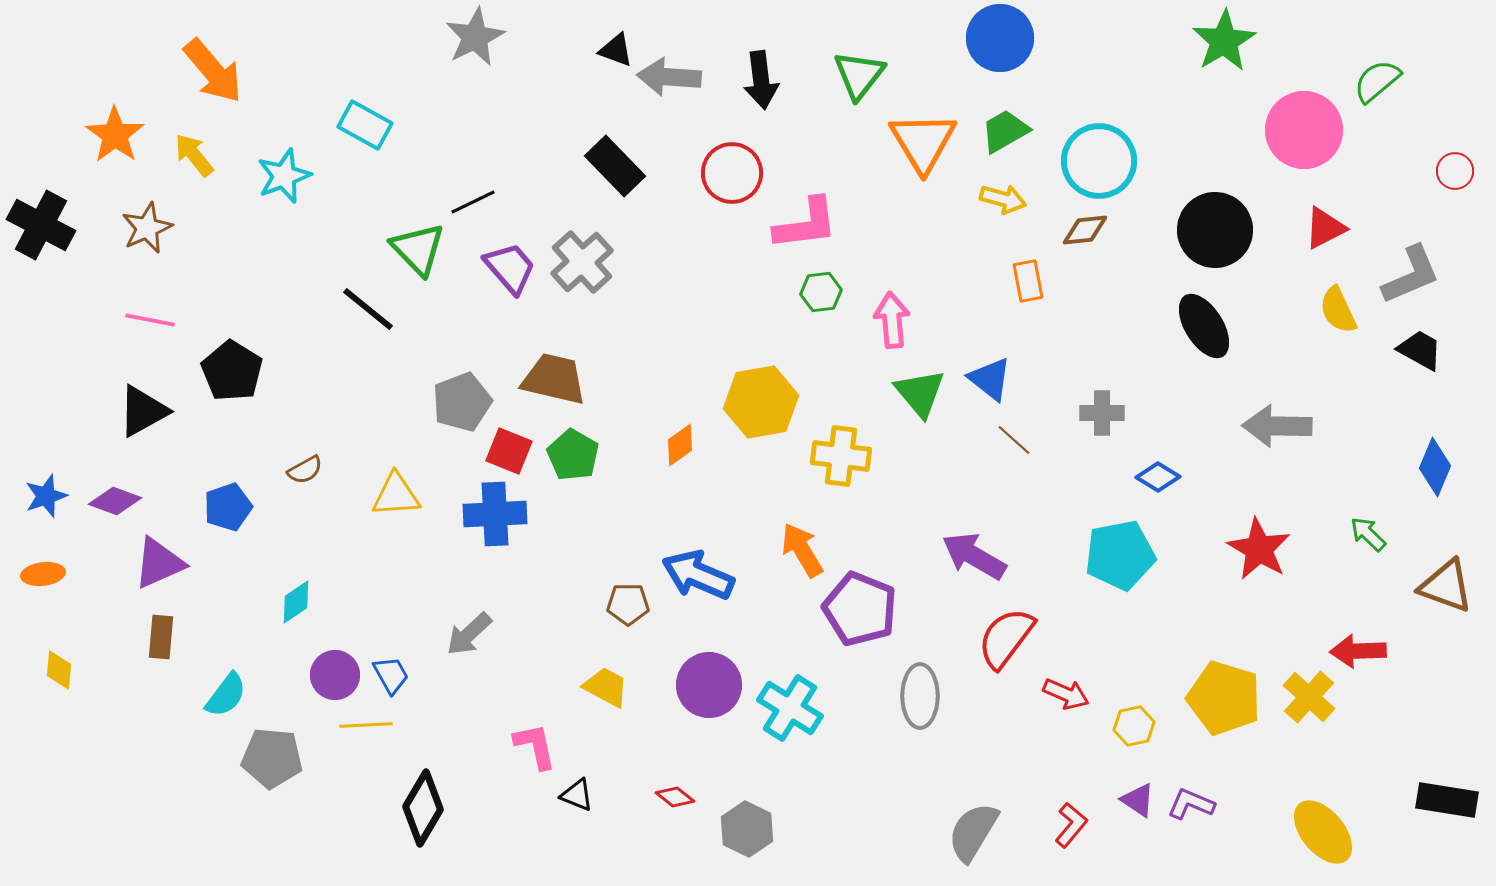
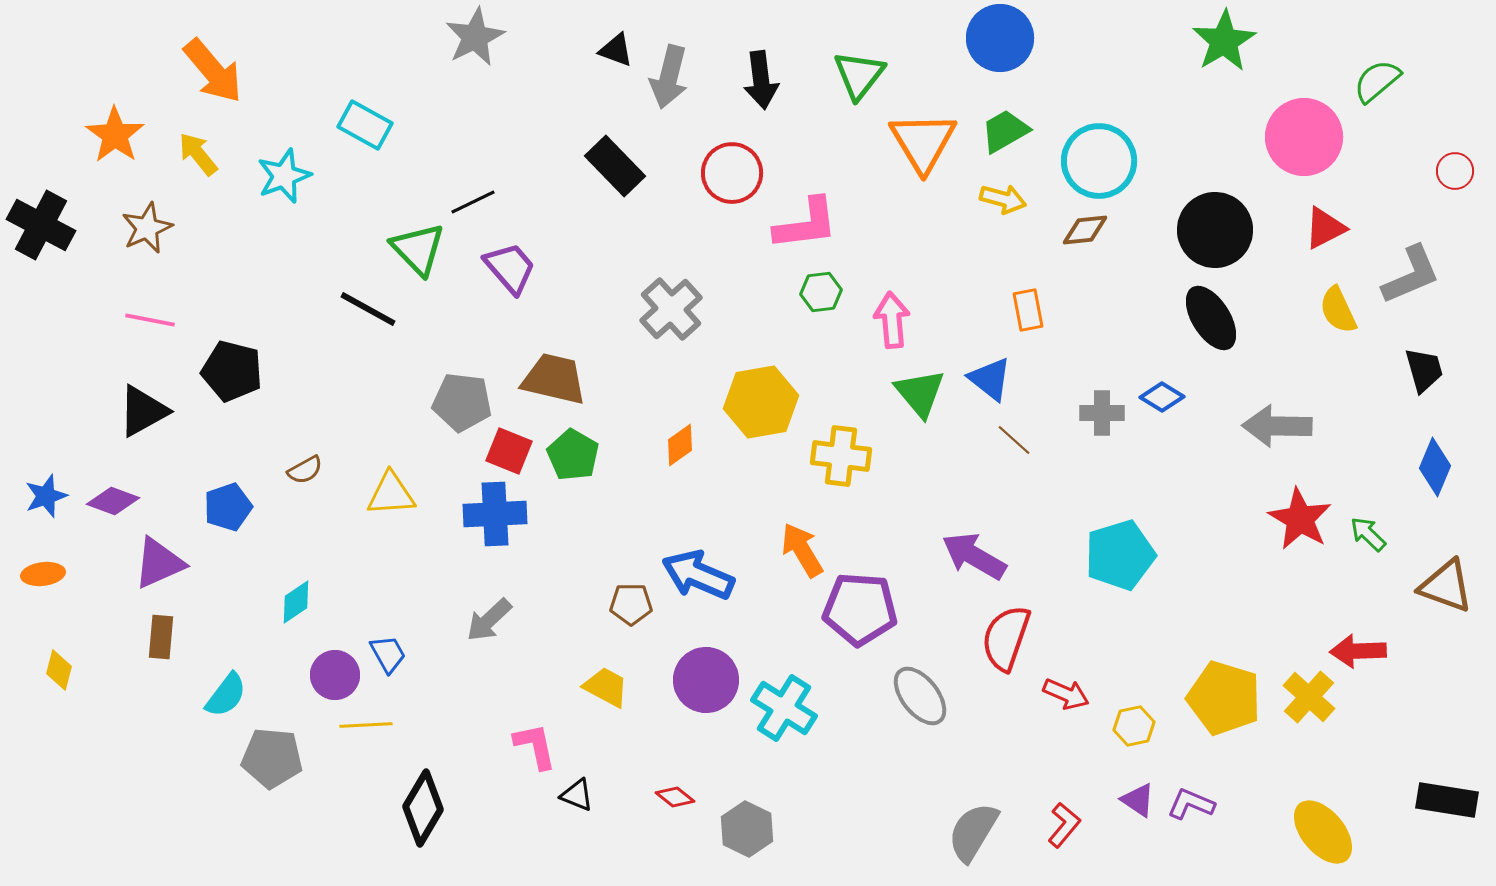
gray arrow at (669, 77): rotated 80 degrees counterclockwise
pink circle at (1304, 130): moved 7 px down
yellow arrow at (194, 155): moved 4 px right, 1 px up
gray cross at (582, 262): moved 89 px right, 47 px down
orange rectangle at (1028, 281): moved 29 px down
black line at (368, 309): rotated 10 degrees counterclockwise
black ellipse at (1204, 326): moved 7 px right, 8 px up
black trapezoid at (1420, 350): moved 4 px right, 20 px down; rotated 45 degrees clockwise
black pentagon at (232, 371): rotated 18 degrees counterclockwise
gray pentagon at (462, 402): rotated 28 degrees clockwise
blue diamond at (1158, 477): moved 4 px right, 80 px up
yellow triangle at (396, 495): moved 5 px left, 1 px up
purple diamond at (115, 501): moved 2 px left
red star at (1259, 549): moved 41 px right, 30 px up
cyan pentagon at (1120, 555): rotated 6 degrees counterclockwise
brown pentagon at (628, 604): moved 3 px right
purple pentagon at (860, 609): rotated 18 degrees counterclockwise
gray arrow at (469, 634): moved 20 px right, 14 px up
red semicircle at (1006, 638): rotated 18 degrees counterclockwise
yellow diamond at (59, 670): rotated 9 degrees clockwise
blue trapezoid at (391, 675): moved 3 px left, 21 px up
purple circle at (709, 685): moved 3 px left, 5 px up
gray ellipse at (920, 696): rotated 38 degrees counterclockwise
cyan cross at (790, 708): moved 6 px left
red L-shape at (1071, 825): moved 7 px left
